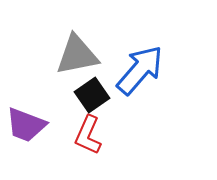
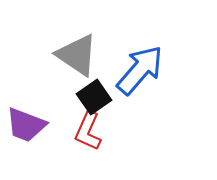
gray triangle: rotated 45 degrees clockwise
black square: moved 2 px right, 2 px down
red L-shape: moved 4 px up
